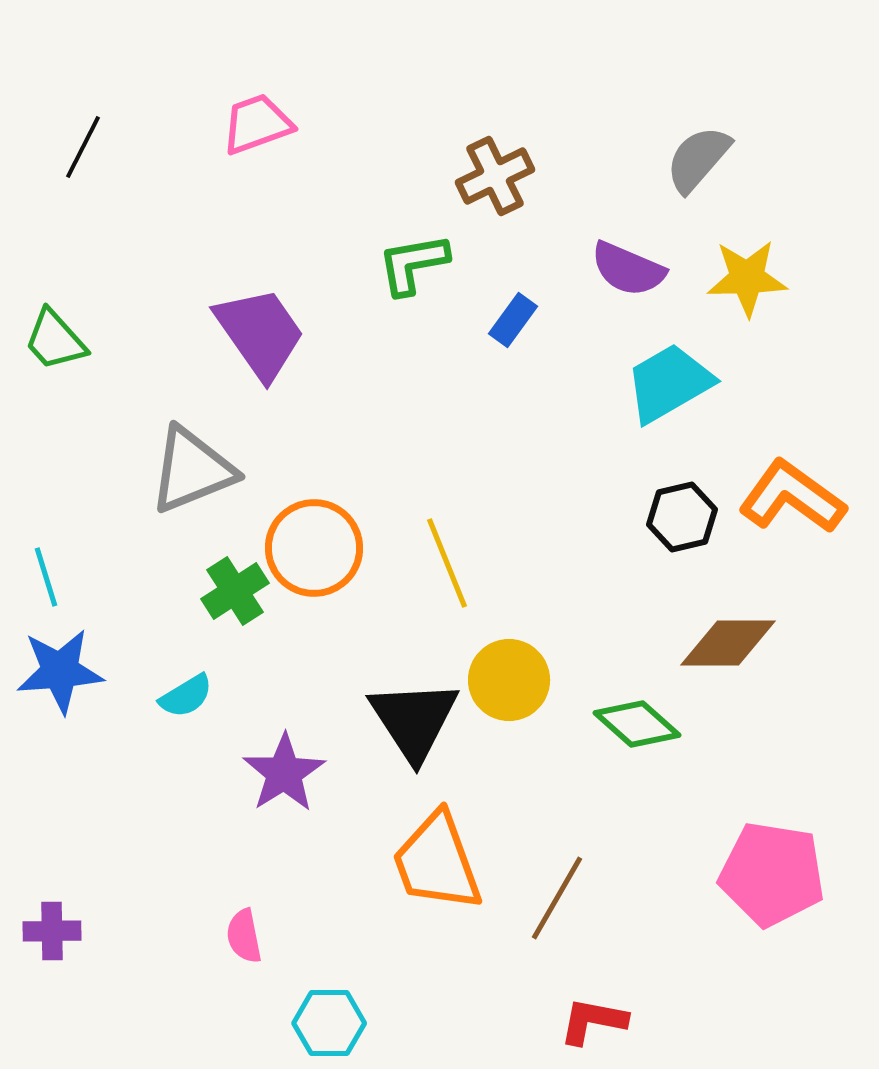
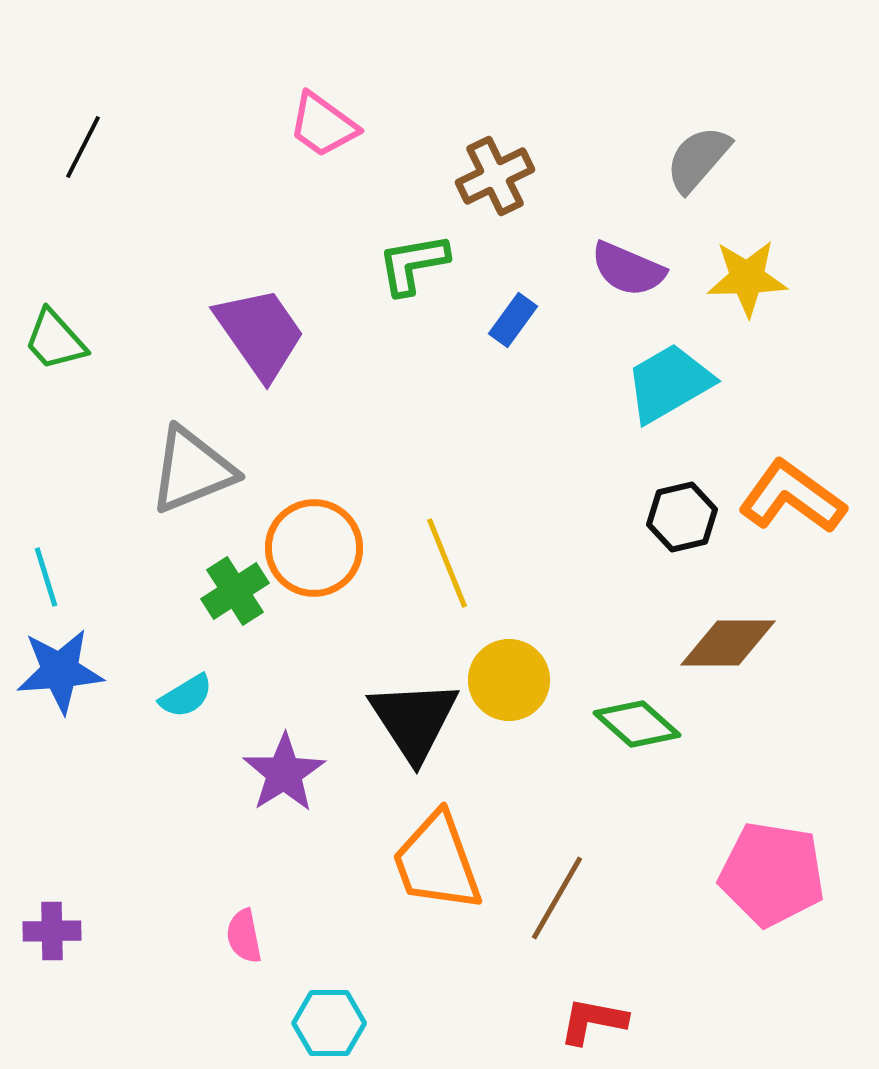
pink trapezoid: moved 66 px right, 1 px down; rotated 124 degrees counterclockwise
